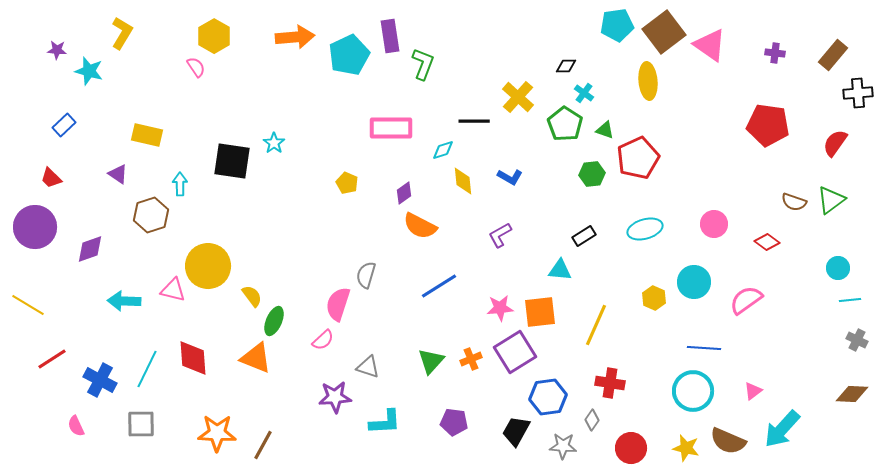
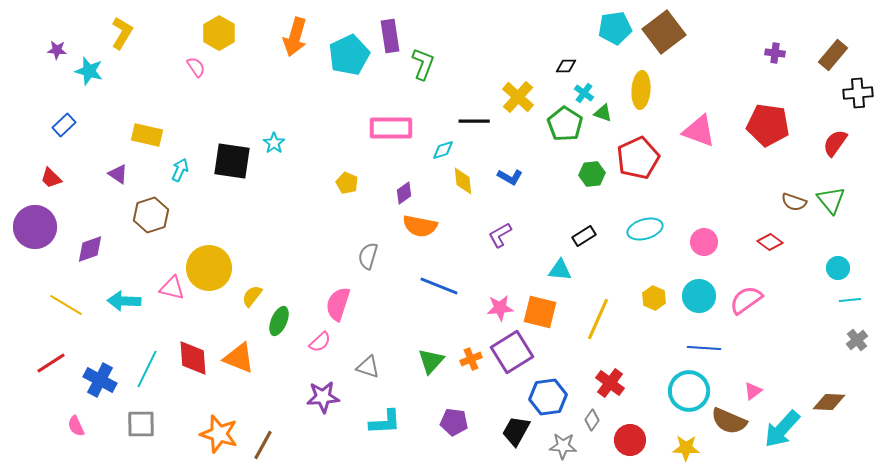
cyan pentagon at (617, 25): moved 2 px left, 3 px down
yellow hexagon at (214, 36): moved 5 px right, 3 px up
orange arrow at (295, 37): rotated 111 degrees clockwise
pink triangle at (710, 45): moved 11 px left, 86 px down; rotated 15 degrees counterclockwise
yellow ellipse at (648, 81): moved 7 px left, 9 px down; rotated 9 degrees clockwise
green triangle at (605, 130): moved 2 px left, 17 px up
cyan arrow at (180, 184): moved 14 px up; rotated 25 degrees clockwise
green triangle at (831, 200): rotated 32 degrees counterclockwise
pink circle at (714, 224): moved 10 px left, 18 px down
orange semicircle at (420, 226): rotated 16 degrees counterclockwise
red diamond at (767, 242): moved 3 px right
yellow circle at (208, 266): moved 1 px right, 2 px down
gray semicircle at (366, 275): moved 2 px right, 19 px up
cyan circle at (694, 282): moved 5 px right, 14 px down
blue line at (439, 286): rotated 54 degrees clockwise
pink triangle at (173, 290): moved 1 px left, 2 px up
yellow semicircle at (252, 296): rotated 105 degrees counterclockwise
yellow line at (28, 305): moved 38 px right
orange square at (540, 312): rotated 20 degrees clockwise
green ellipse at (274, 321): moved 5 px right
yellow line at (596, 325): moved 2 px right, 6 px up
pink semicircle at (323, 340): moved 3 px left, 2 px down
gray cross at (857, 340): rotated 25 degrees clockwise
purple square at (515, 352): moved 3 px left
orange triangle at (256, 358): moved 17 px left
red line at (52, 359): moved 1 px left, 4 px down
red cross at (610, 383): rotated 28 degrees clockwise
cyan circle at (693, 391): moved 4 px left
brown diamond at (852, 394): moved 23 px left, 8 px down
purple star at (335, 397): moved 12 px left
orange star at (217, 433): moved 2 px right, 1 px down; rotated 15 degrees clockwise
brown semicircle at (728, 441): moved 1 px right, 20 px up
red circle at (631, 448): moved 1 px left, 8 px up
yellow star at (686, 448): rotated 12 degrees counterclockwise
